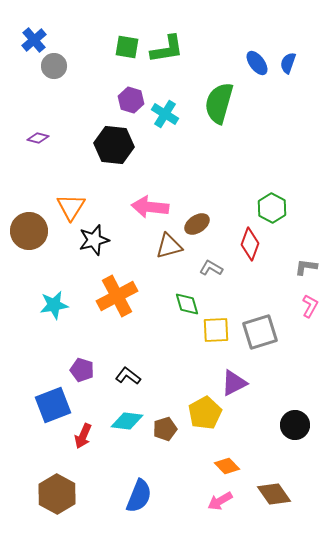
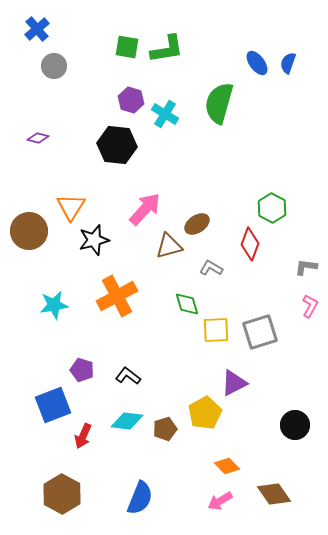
blue cross at (34, 40): moved 3 px right, 11 px up
black hexagon at (114, 145): moved 3 px right
pink arrow at (150, 207): moved 5 px left, 2 px down; rotated 126 degrees clockwise
brown hexagon at (57, 494): moved 5 px right
blue semicircle at (139, 496): moved 1 px right, 2 px down
